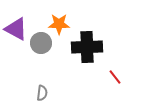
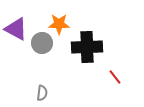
gray circle: moved 1 px right
